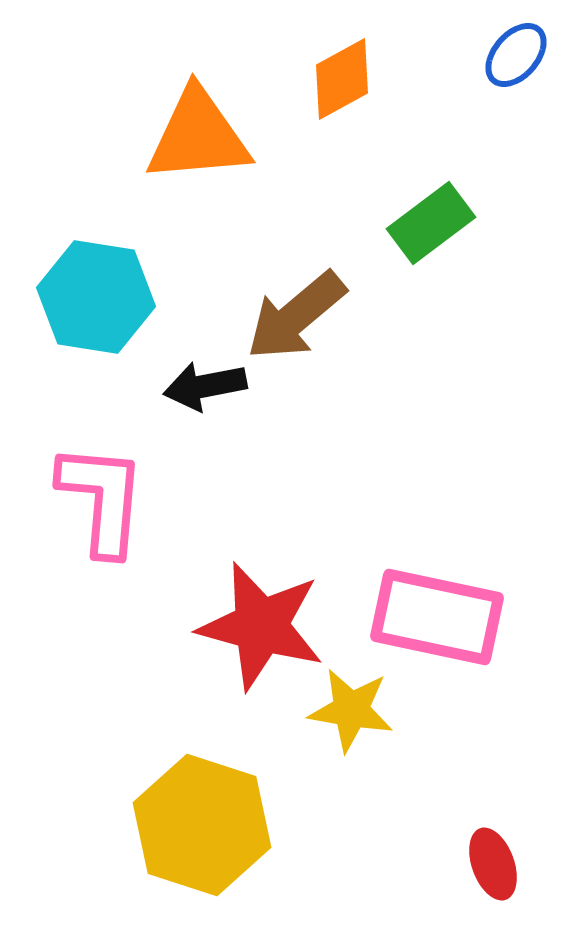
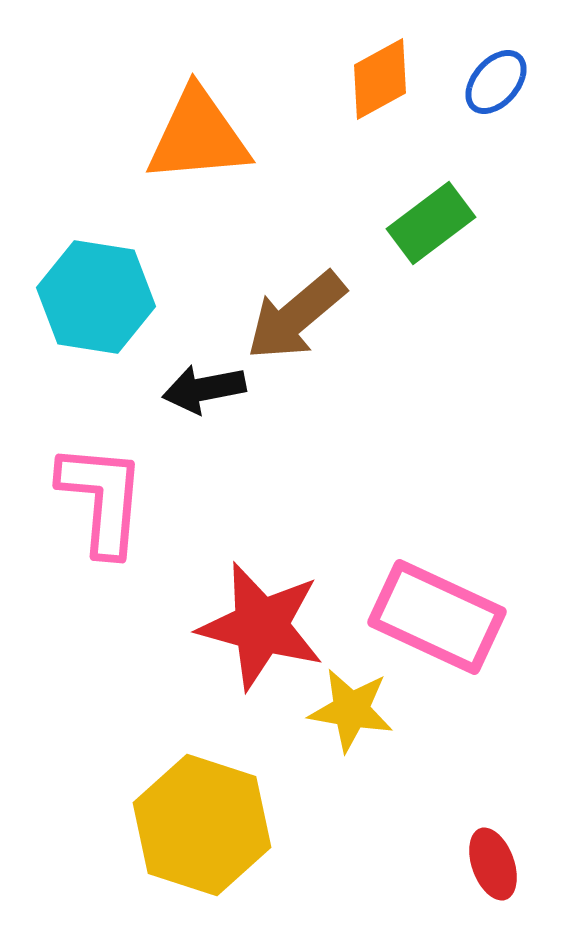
blue ellipse: moved 20 px left, 27 px down
orange diamond: moved 38 px right
black arrow: moved 1 px left, 3 px down
pink rectangle: rotated 13 degrees clockwise
